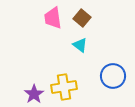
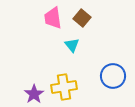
cyan triangle: moved 8 px left; rotated 14 degrees clockwise
